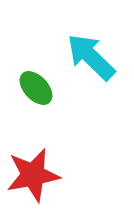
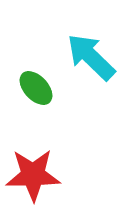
red star: rotated 10 degrees clockwise
